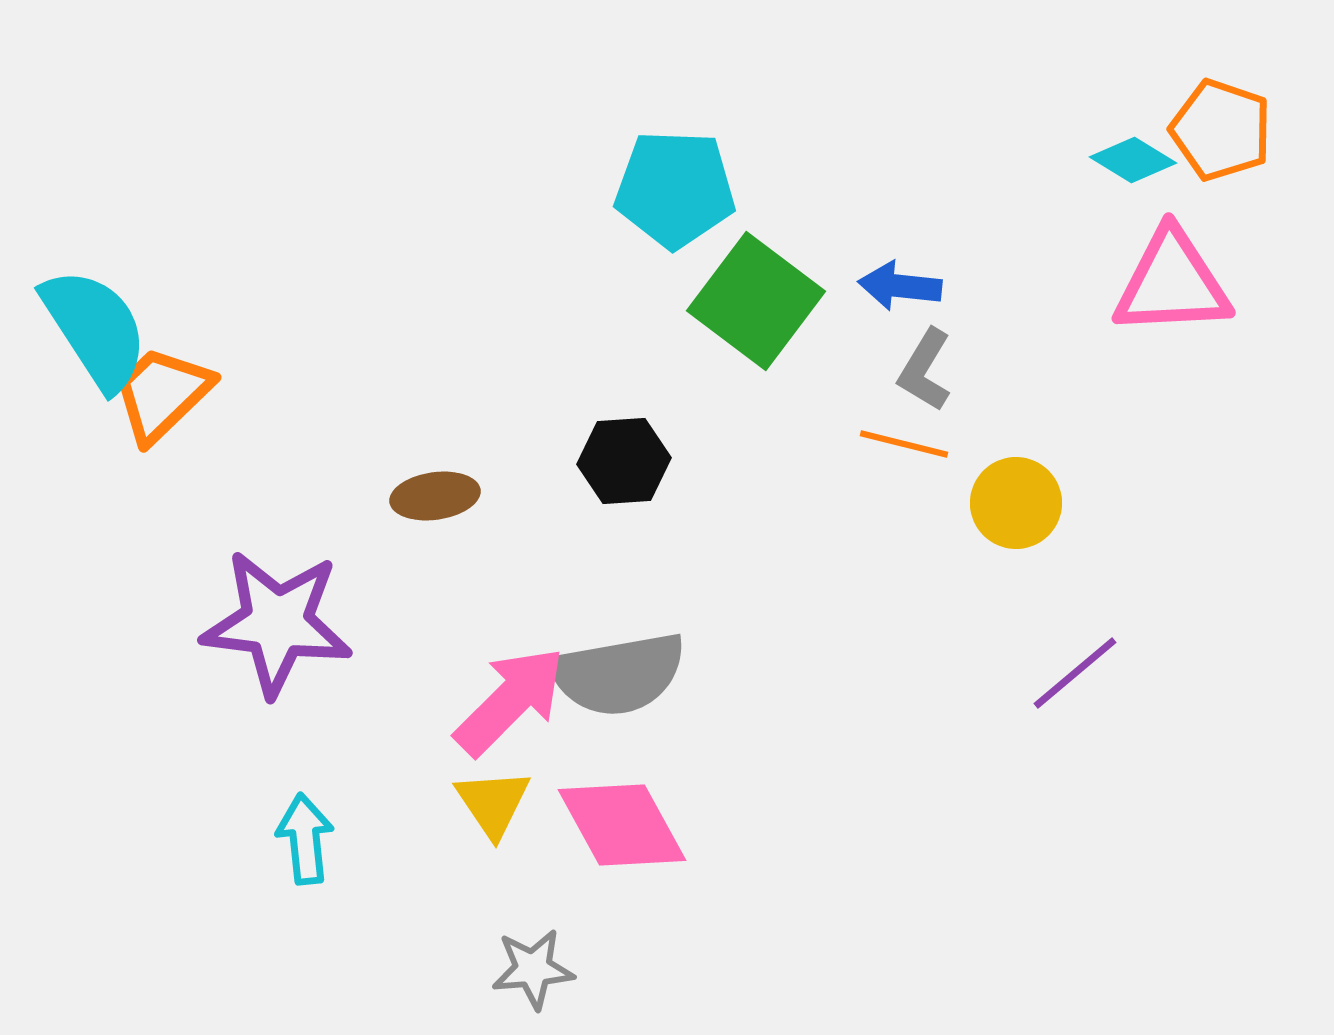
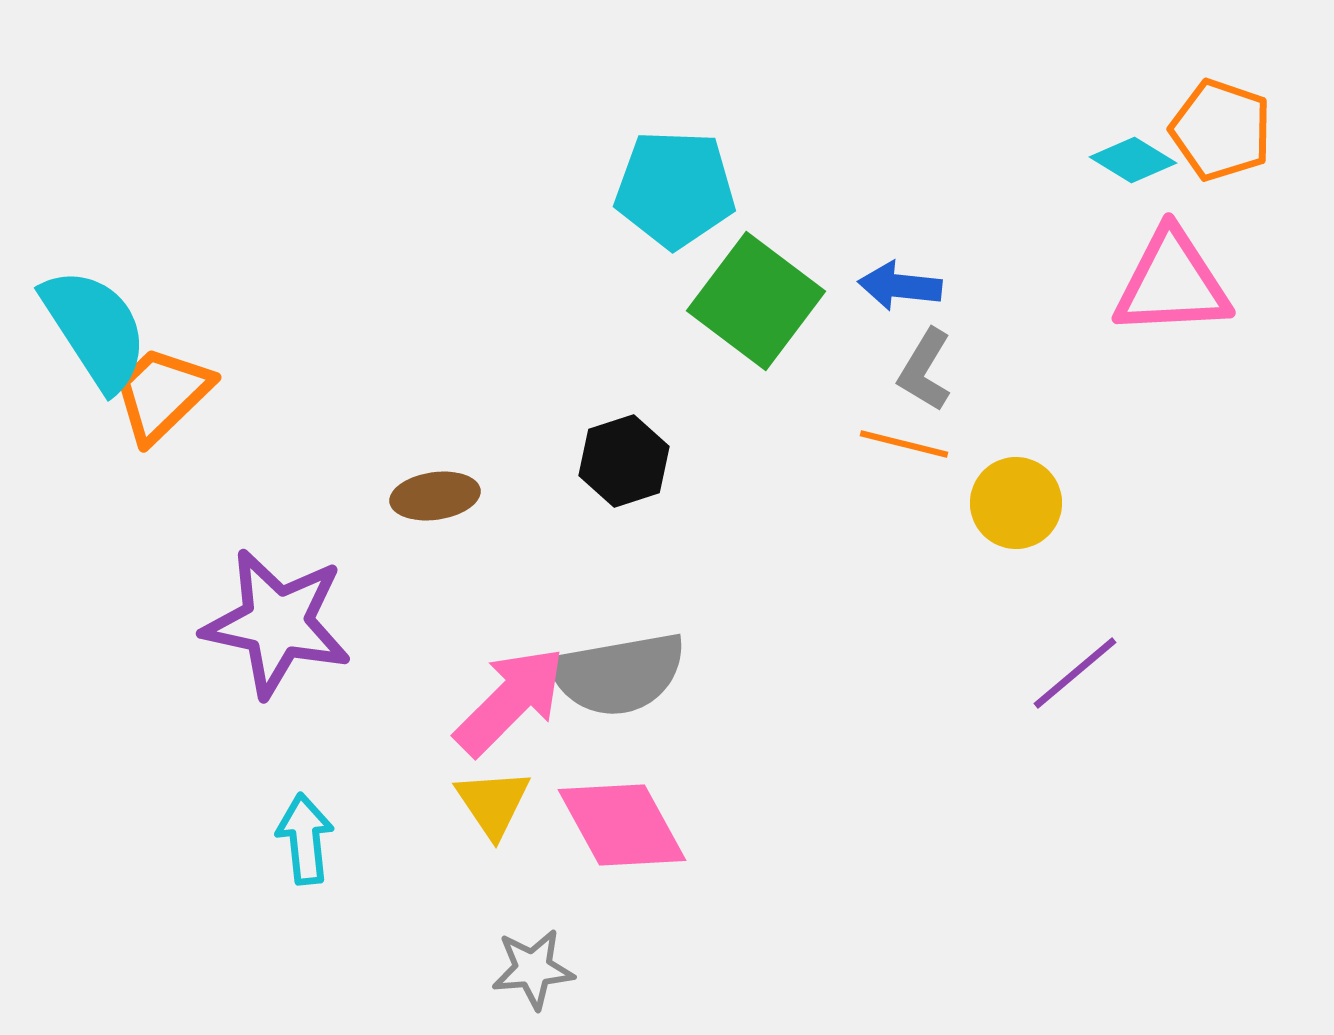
black hexagon: rotated 14 degrees counterclockwise
purple star: rotated 5 degrees clockwise
